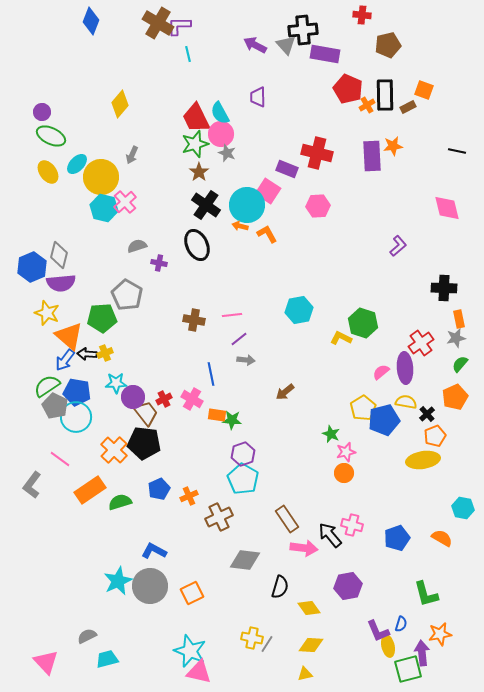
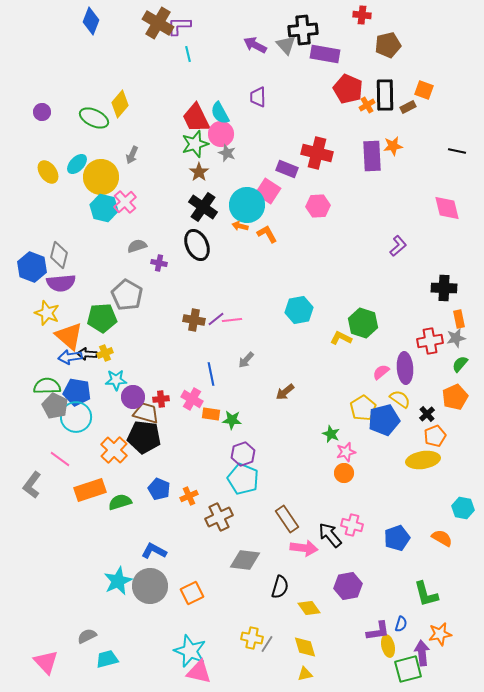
green ellipse at (51, 136): moved 43 px right, 18 px up
black cross at (206, 205): moved 3 px left, 2 px down
blue hexagon at (32, 267): rotated 16 degrees counterclockwise
pink line at (232, 315): moved 5 px down
purple line at (239, 339): moved 23 px left, 20 px up
red cross at (421, 343): moved 9 px right, 2 px up; rotated 25 degrees clockwise
blue arrow at (65, 360): moved 5 px right, 3 px up; rotated 45 degrees clockwise
gray arrow at (246, 360): rotated 126 degrees clockwise
cyan star at (116, 383): moved 3 px up
green semicircle at (47, 386): rotated 32 degrees clockwise
red cross at (164, 399): moved 3 px left; rotated 21 degrees clockwise
yellow semicircle at (406, 402): moved 6 px left, 3 px up; rotated 25 degrees clockwise
brown trapezoid at (146, 413): rotated 36 degrees counterclockwise
orange rectangle at (217, 415): moved 6 px left, 1 px up
black pentagon at (144, 443): moved 6 px up
cyan pentagon at (243, 479): rotated 8 degrees counterclockwise
blue pentagon at (159, 489): rotated 25 degrees counterclockwise
orange rectangle at (90, 490): rotated 16 degrees clockwise
purple L-shape at (378, 631): rotated 75 degrees counterclockwise
yellow diamond at (311, 645): moved 6 px left, 2 px down; rotated 70 degrees clockwise
